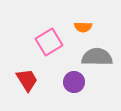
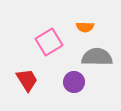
orange semicircle: moved 2 px right
